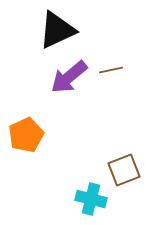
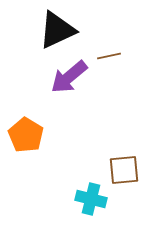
brown line: moved 2 px left, 14 px up
orange pentagon: rotated 16 degrees counterclockwise
brown square: rotated 16 degrees clockwise
